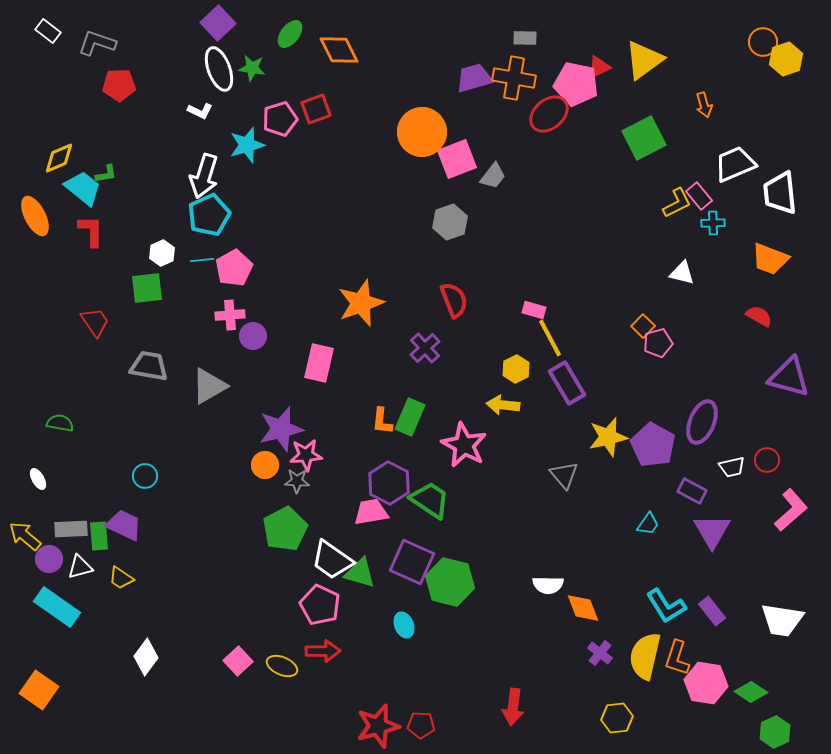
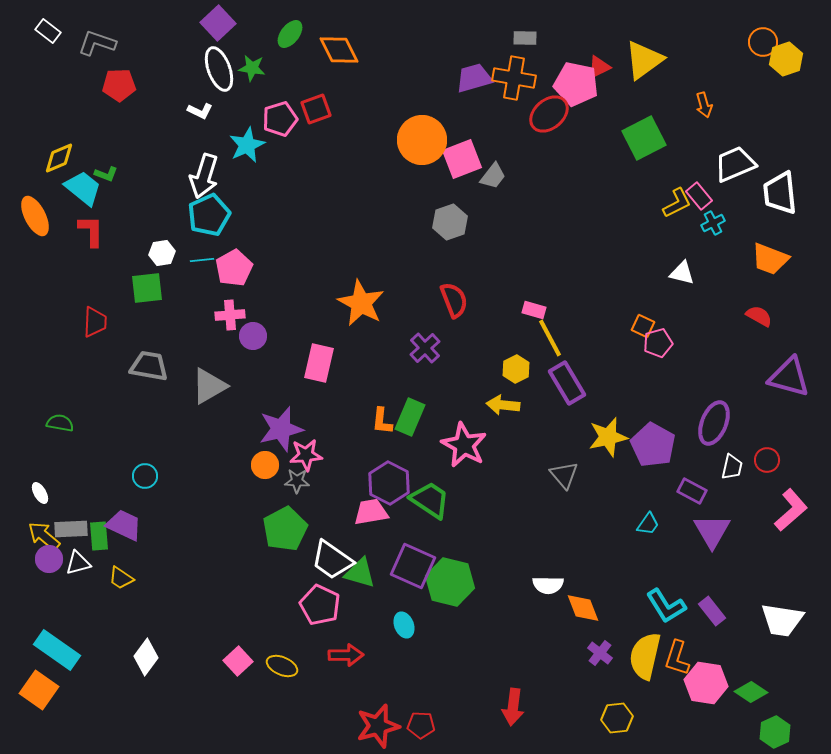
orange circle at (422, 132): moved 8 px down
cyan star at (247, 145): rotated 9 degrees counterclockwise
pink square at (457, 159): moved 5 px right
green L-shape at (106, 174): rotated 30 degrees clockwise
cyan cross at (713, 223): rotated 25 degrees counterclockwise
white hexagon at (162, 253): rotated 15 degrees clockwise
orange star at (361, 303): rotated 24 degrees counterclockwise
red trapezoid at (95, 322): rotated 36 degrees clockwise
orange square at (643, 326): rotated 20 degrees counterclockwise
purple ellipse at (702, 422): moved 12 px right, 1 px down
white trapezoid at (732, 467): rotated 64 degrees counterclockwise
white ellipse at (38, 479): moved 2 px right, 14 px down
yellow arrow at (25, 536): moved 19 px right
purple square at (412, 562): moved 1 px right, 4 px down
white triangle at (80, 567): moved 2 px left, 4 px up
cyan rectangle at (57, 607): moved 43 px down
red arrow at (323, 651): moved 23 px right, 4 px down
